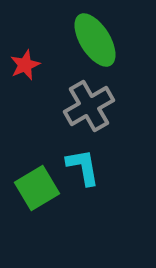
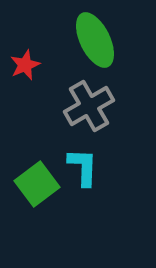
green ellipse: rotated 6 degrees clockwise
cyan L-shape: rotated 12 degrees clockwise
green square: moved 4 px up; rotated 6 degrees counterclockwise
